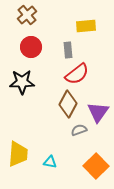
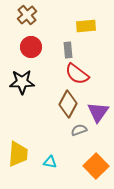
red semicircle: rotated 75 degrees clockwise
